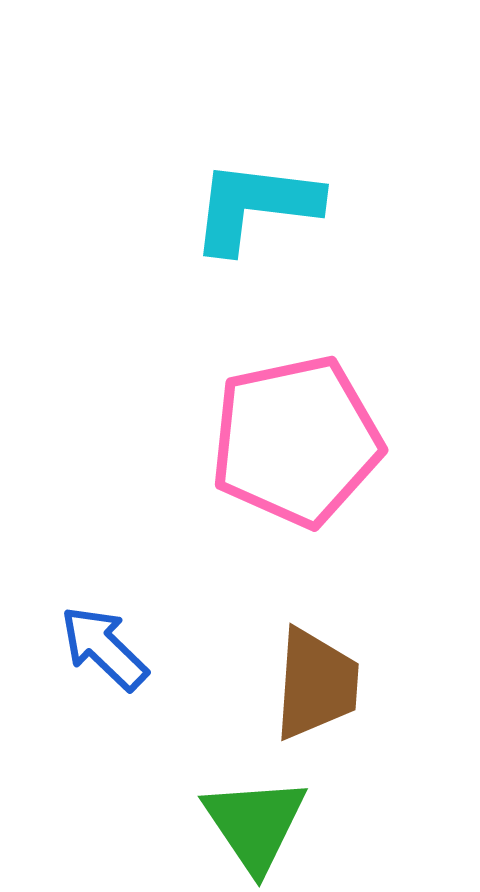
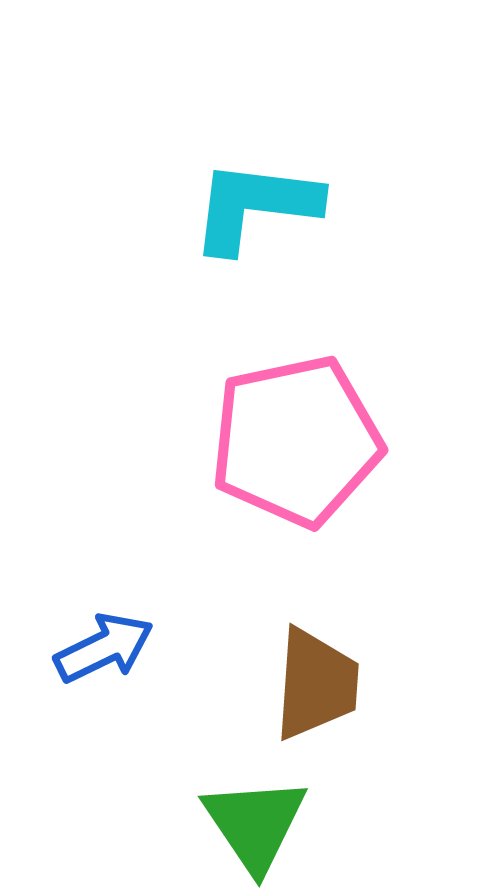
blue arrow: rotated 110 degrees clockwise
